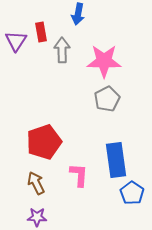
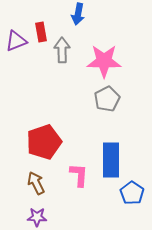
purple triangle: rotated 35 degrees clockwise
blue rectangle: moved 5 px left; rotated 8 degrees clockwise
